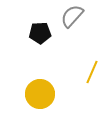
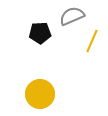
gray semicircle: rotated 25 degrees clockwise
yellow line: moved 31 px up
